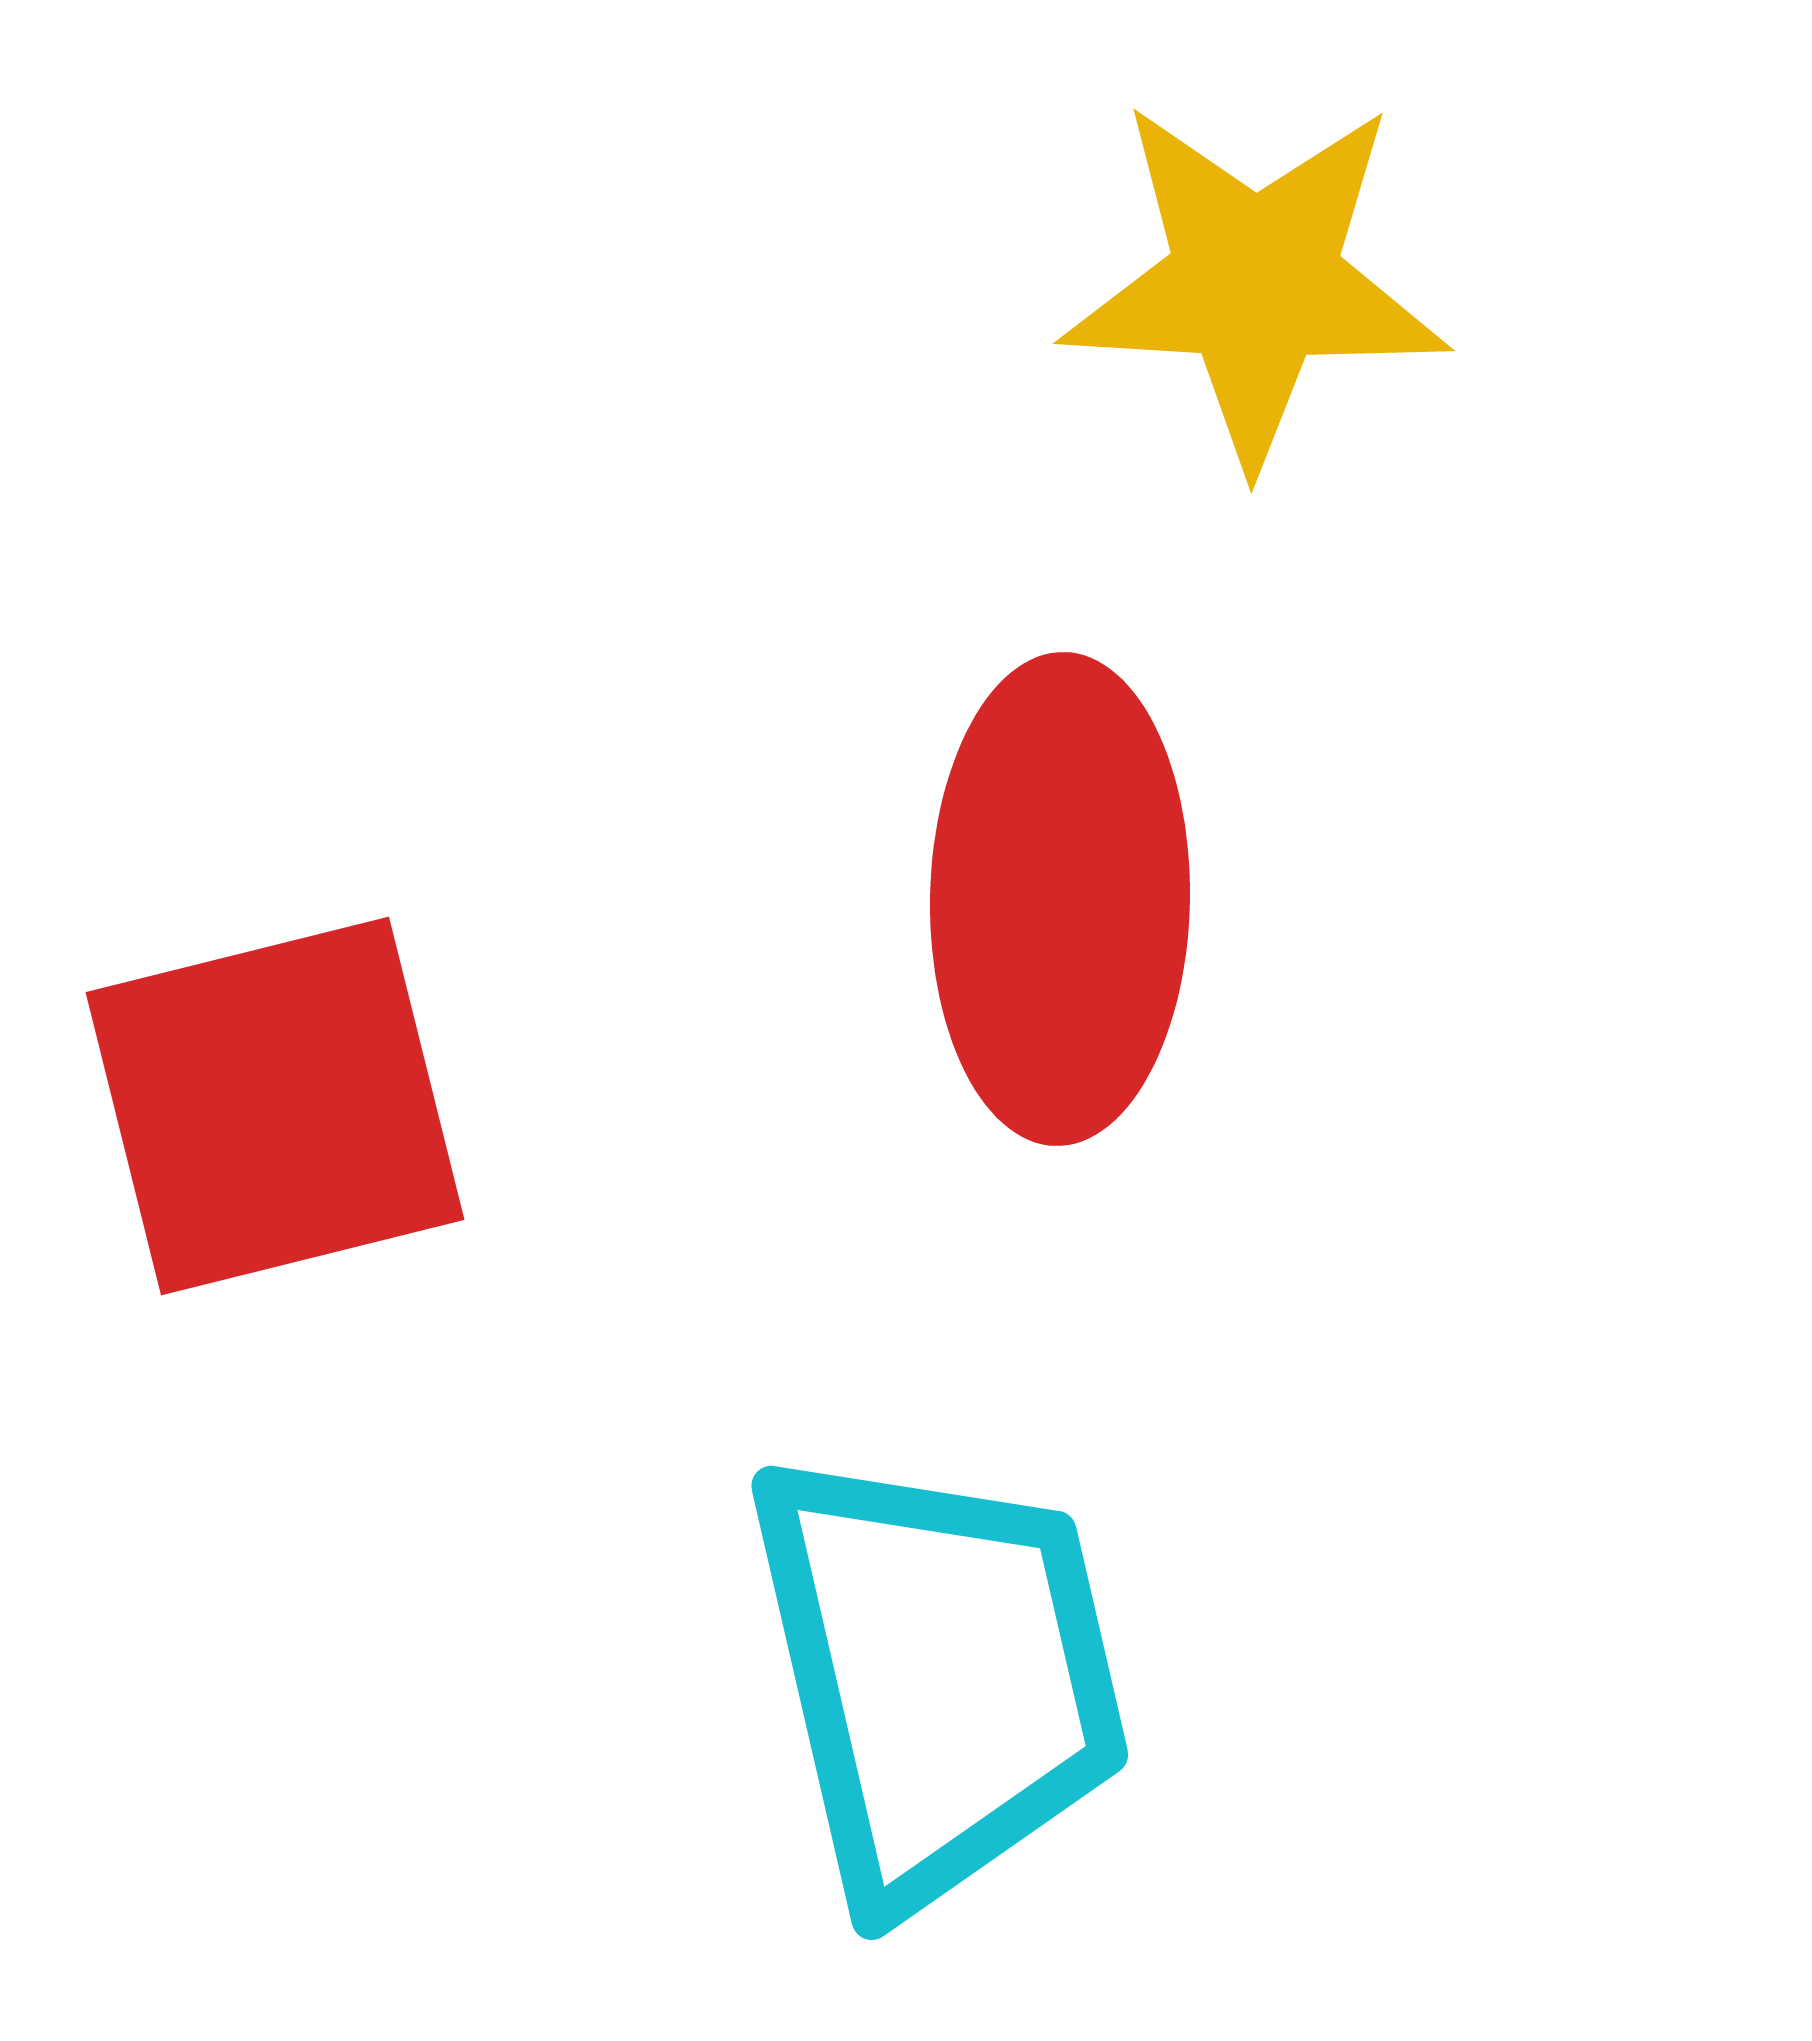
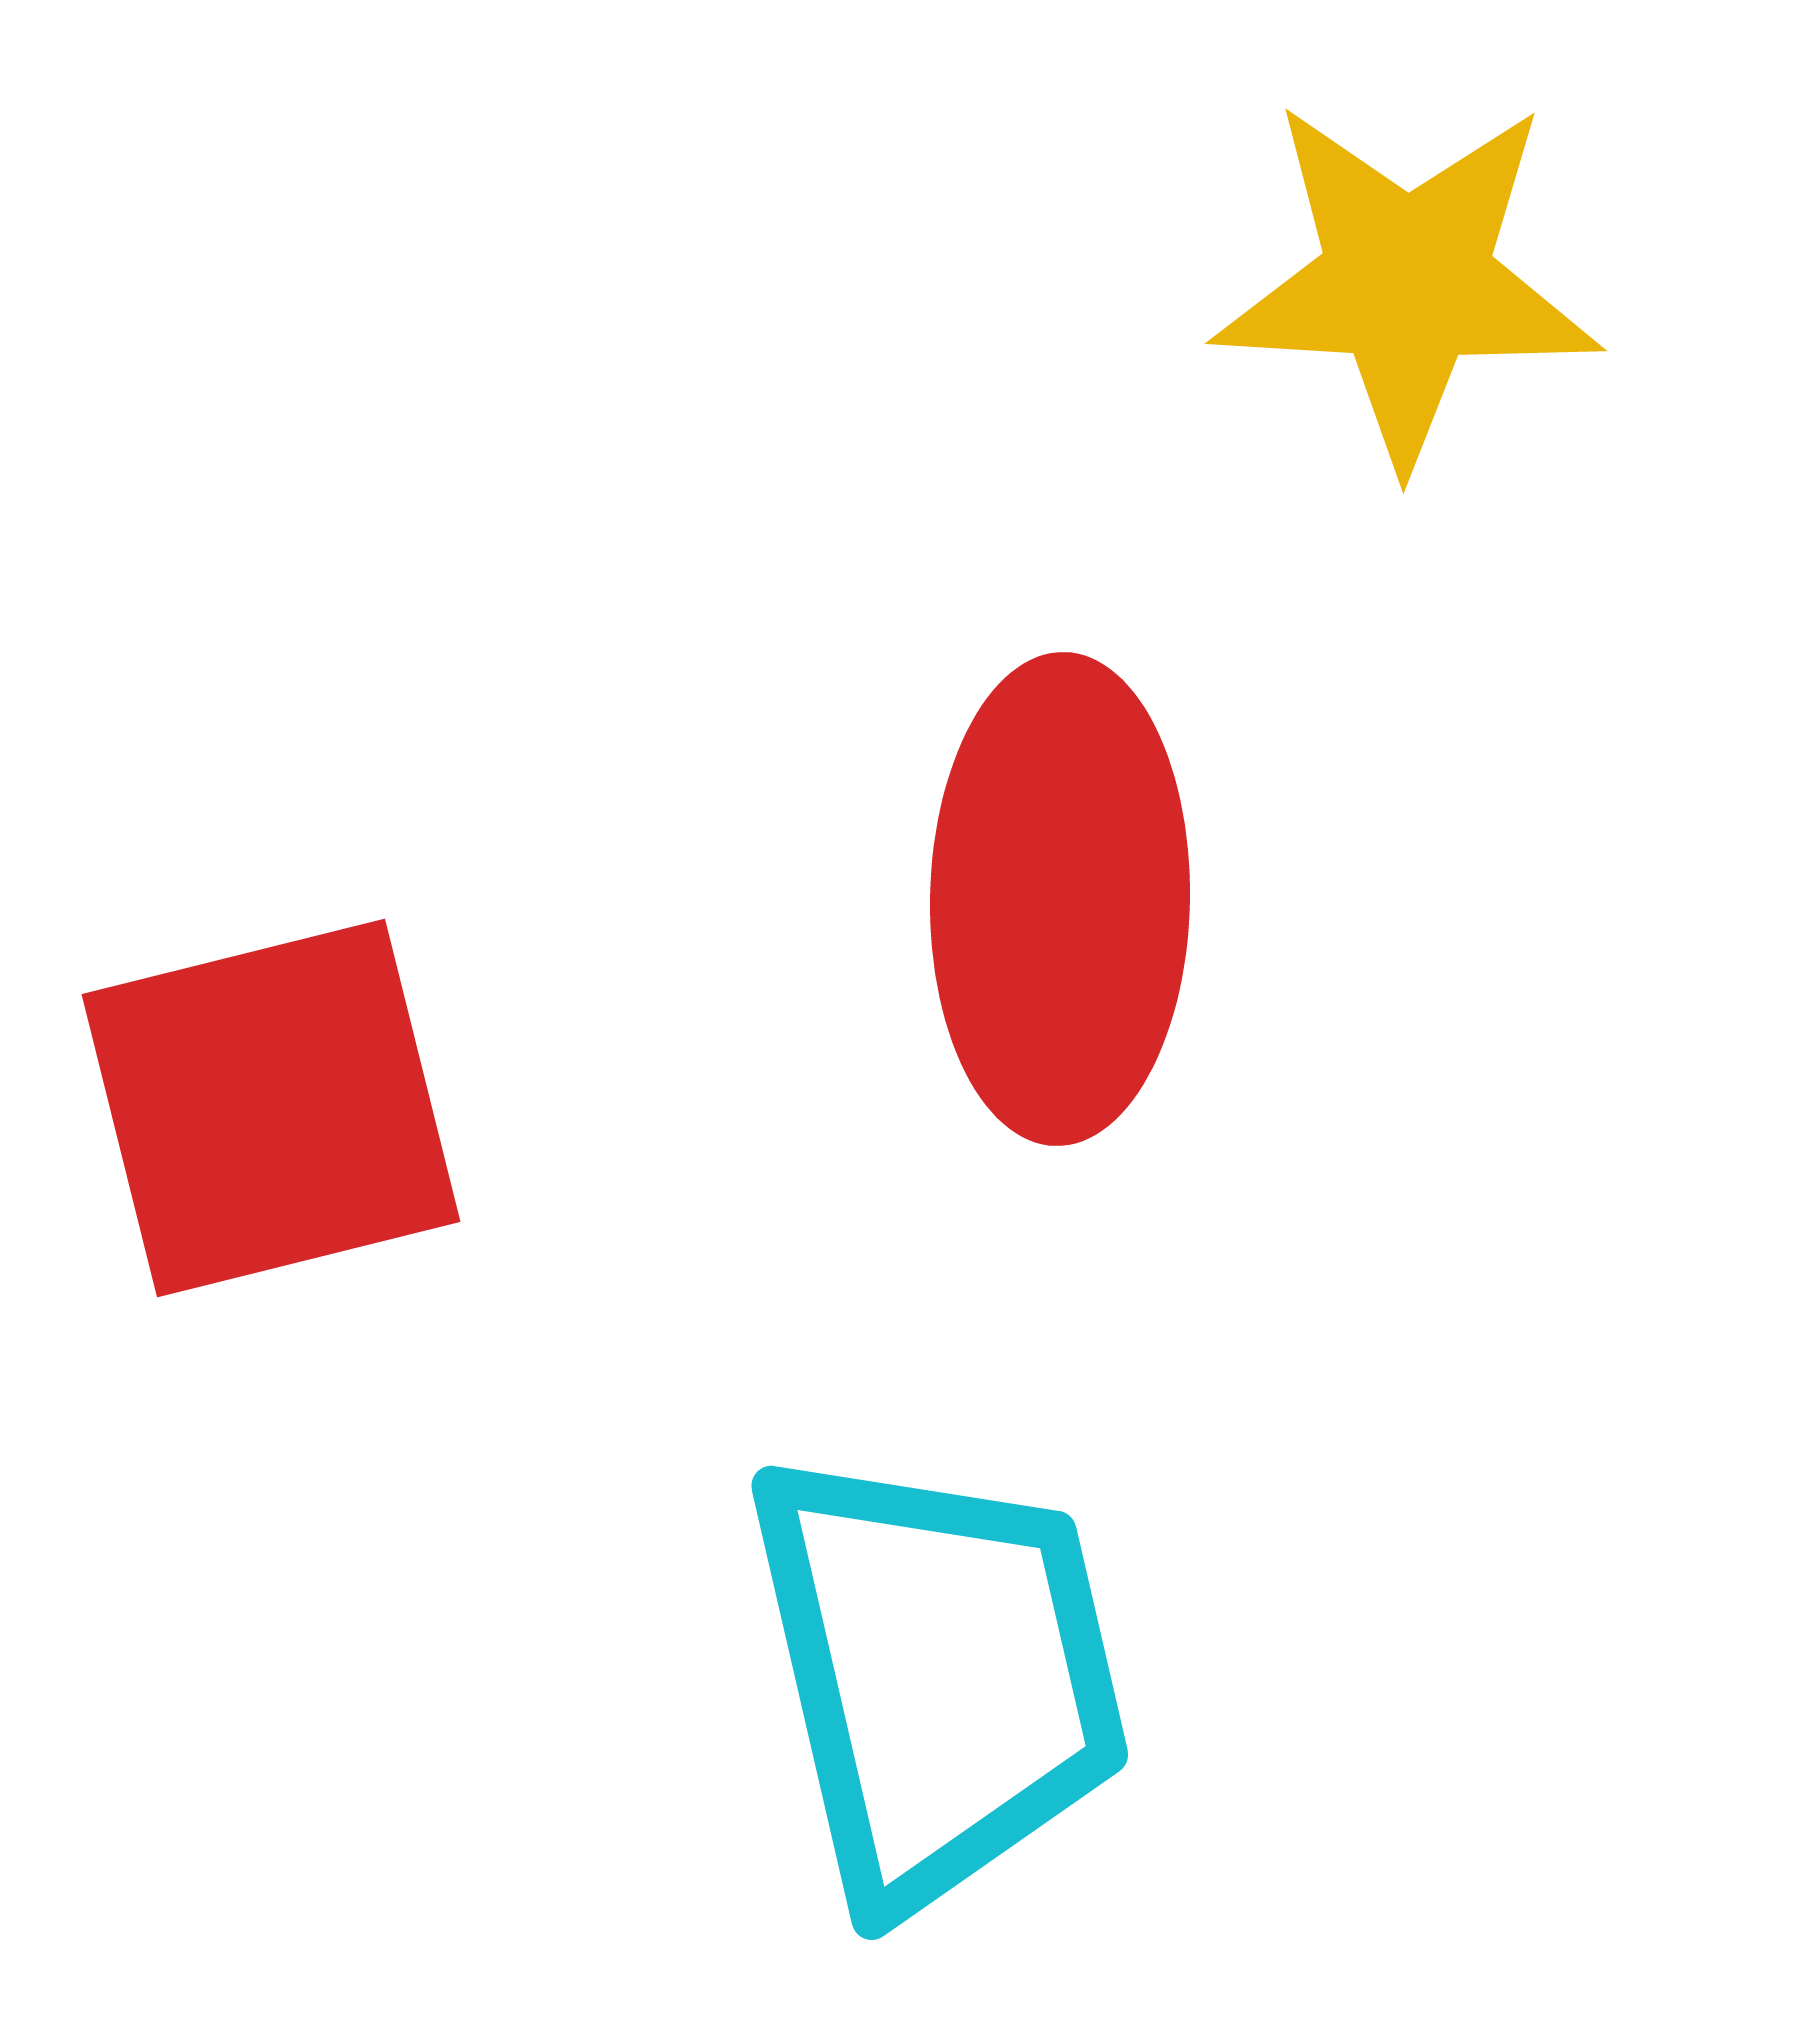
yellow star: moved 152 px right
red square: moved 4 px left, 2 px down
